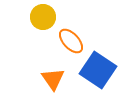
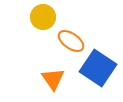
orange ellipse: rotated 12 degrees counterclockwise
blue square: moved 2 px up
